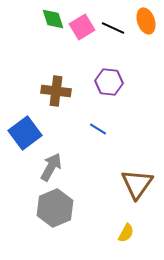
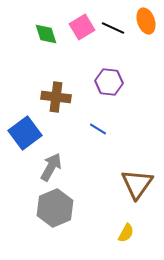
green diamond: moved 7 px left, 15 px down
brown cross: moved 6 px down
